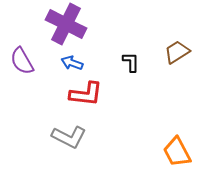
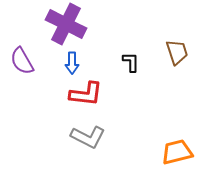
brown trapezoid: rotated 104 degrees clockwise
blue arrow: rotated 110 degrees counterclockwise
gray L-shape: moved 19 px right
orange trapezoid: rotated 104 degrees clockwise
